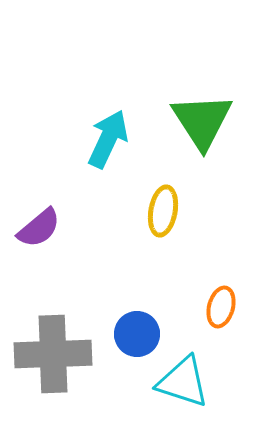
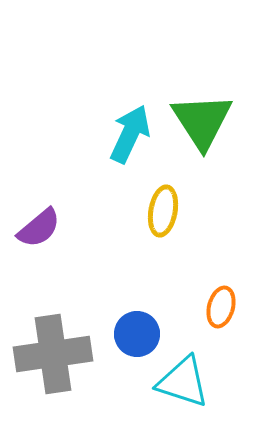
cyan arrow: moved 22 px right, 5 px up
gray cross: rotated 6 degrees counterclockwise
